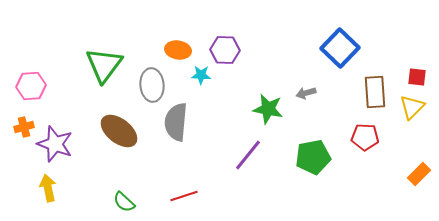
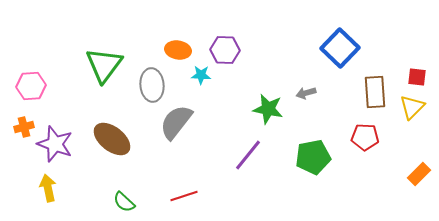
gray semicircle: rotated 33 degrees clockwise
brown ellipse: moved 7 px left, 8 px down
